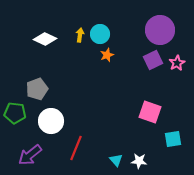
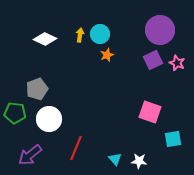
pink star: rotated 21 degrees counterclockwise
white circle: moved 2 px left, 2 px up
cyan triangle: moved 1 px left, 1 px up
